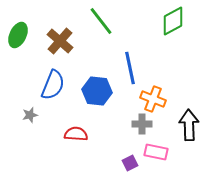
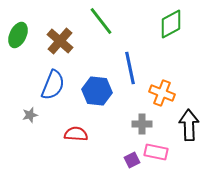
green diamond: moved 2 px left, 3 px down
orange cross: moved 9 px right, 6 px up
purple square: moved 2 px right, 3 px up
